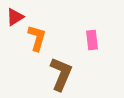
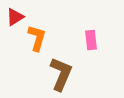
pink rectangle: moved 1 px left
